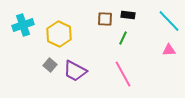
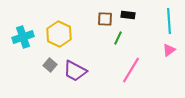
cyan line: rotated 40 degrees clockwise
cyan cross: moved 12 px down
green line: moved 5 px left
pink triangle: rotated 32 degrees counterclockwise
pink line: moved 8 px right, 4 px up; rotated 60 degrees clockwise
